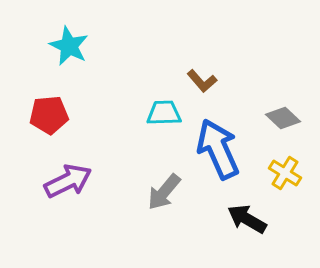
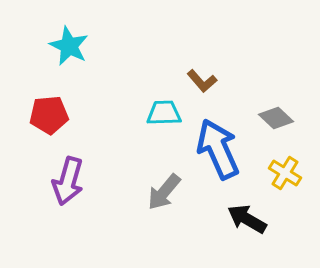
gray diamond: moved 7 px left
purple arrow: rotated 132 degrees clockwise
